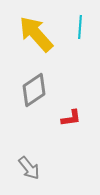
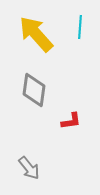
gray diamond: rotated 48 degrees counterclockwise
red L-shape: moved 3 px down
